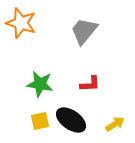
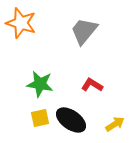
red L-shape: moved 2 px right, 1 px down; rotated 145 degrees counterclockwise
yellow square: moved 3 px up
